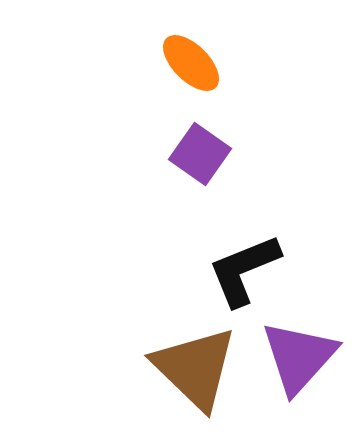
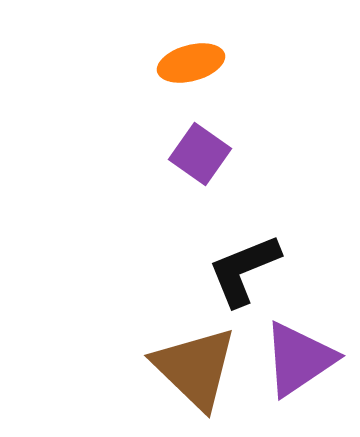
orange ellipse: rotated 60 degrees counterclockwise
purple triangle: moved 2 px down; rotated 14 degrees clockwise
